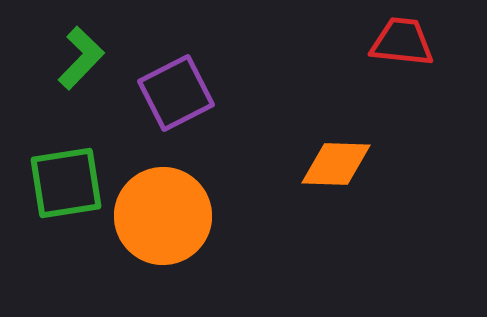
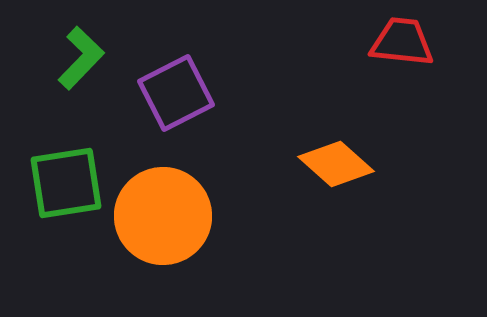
orange diamond: rotated 40 degrees clockwise
